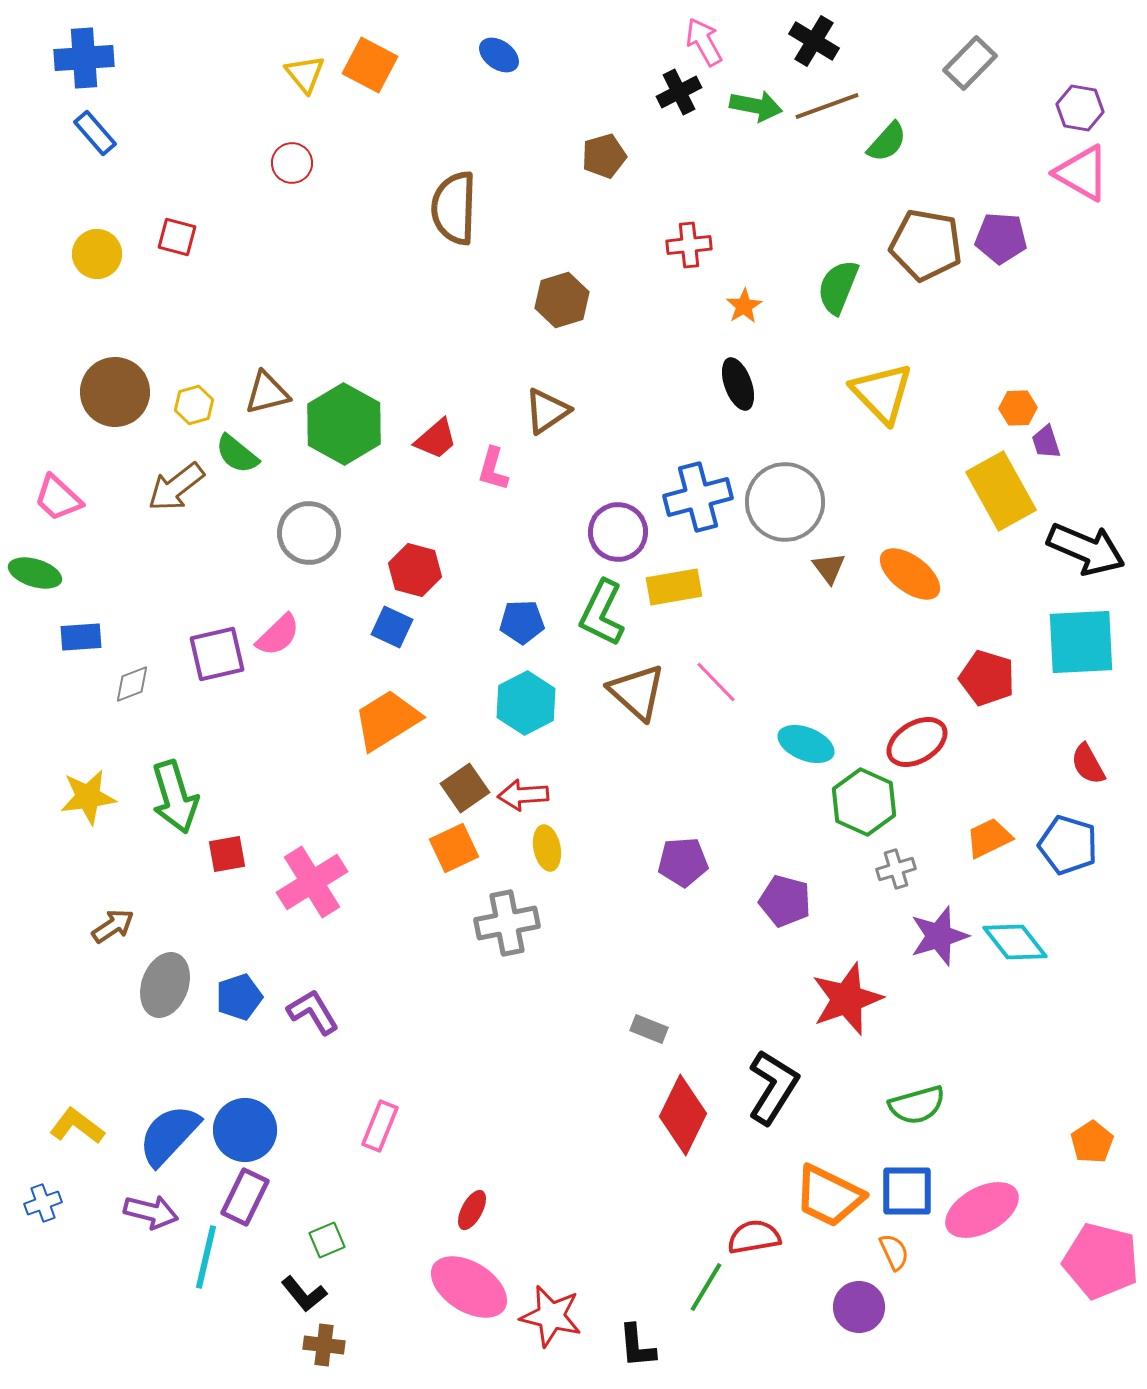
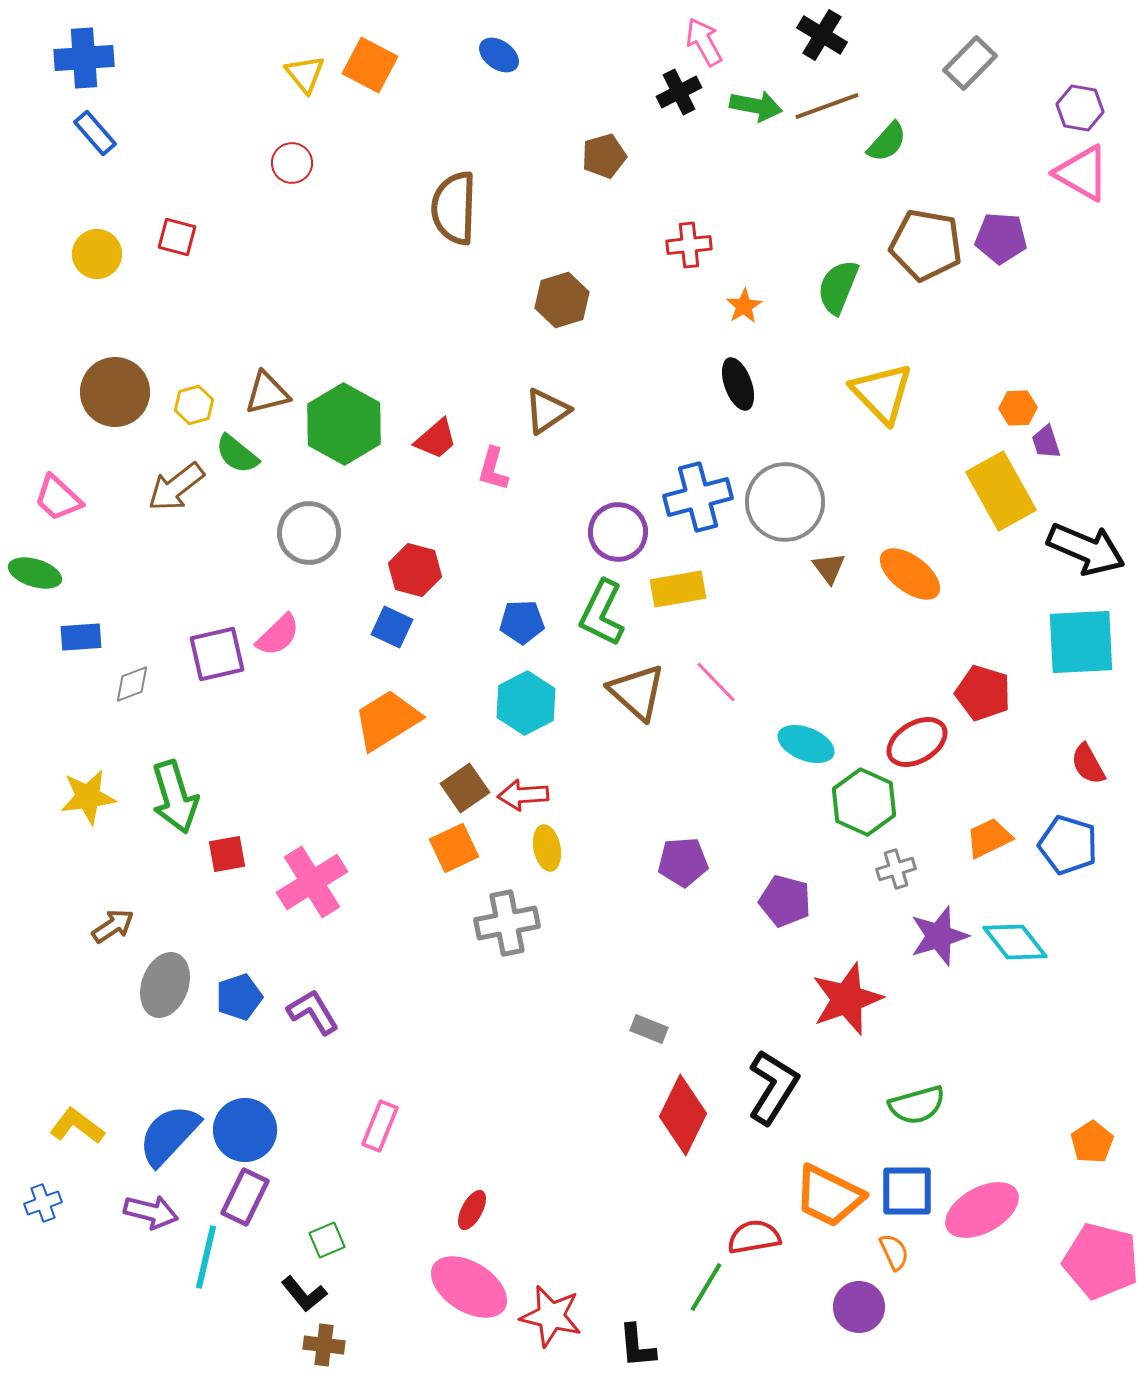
black cross at (814, 41): moved 8 px right, 6 px up
yellow rectangle at (674, 587): moved 4 px right, 2 px down
red pentagon at (987, 678): moved 4 px left, 15 px down
